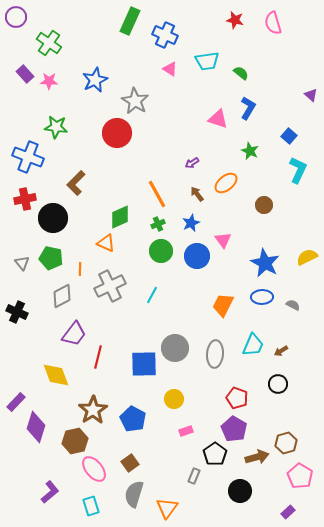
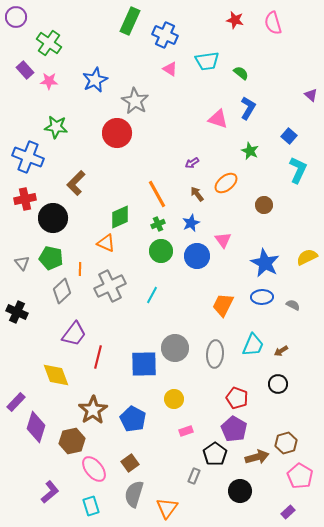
purple rectangle at (25, 74): moved 4 px up
gray diamond at (62, 296): moved 5 px up; rotated 15 degrees counterclockwise
brown hexagon at (75, 441): moved 3 px left
